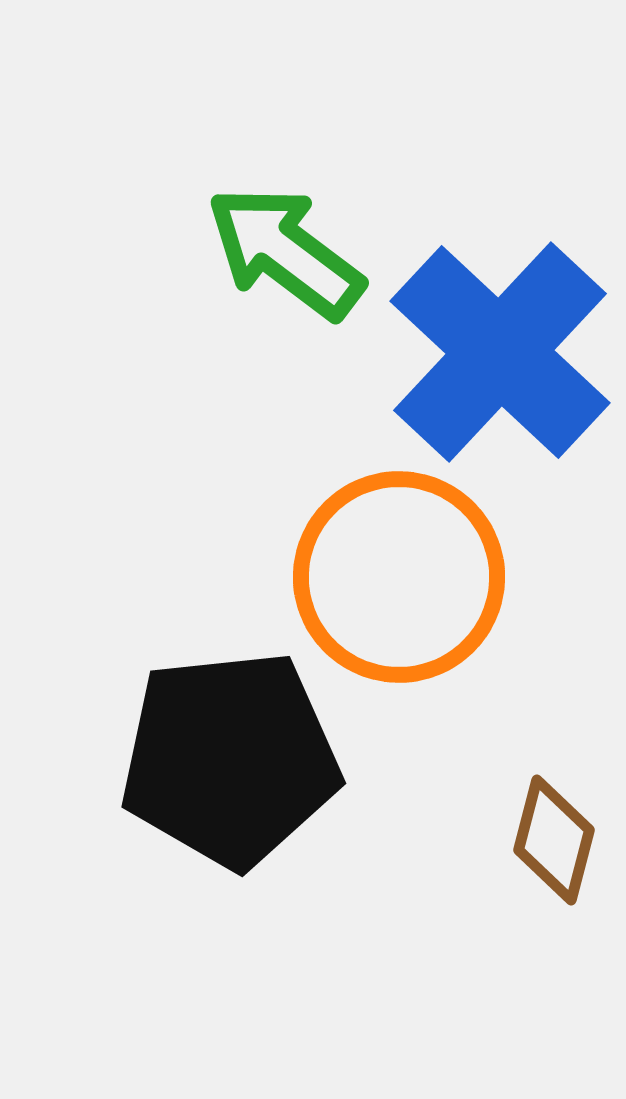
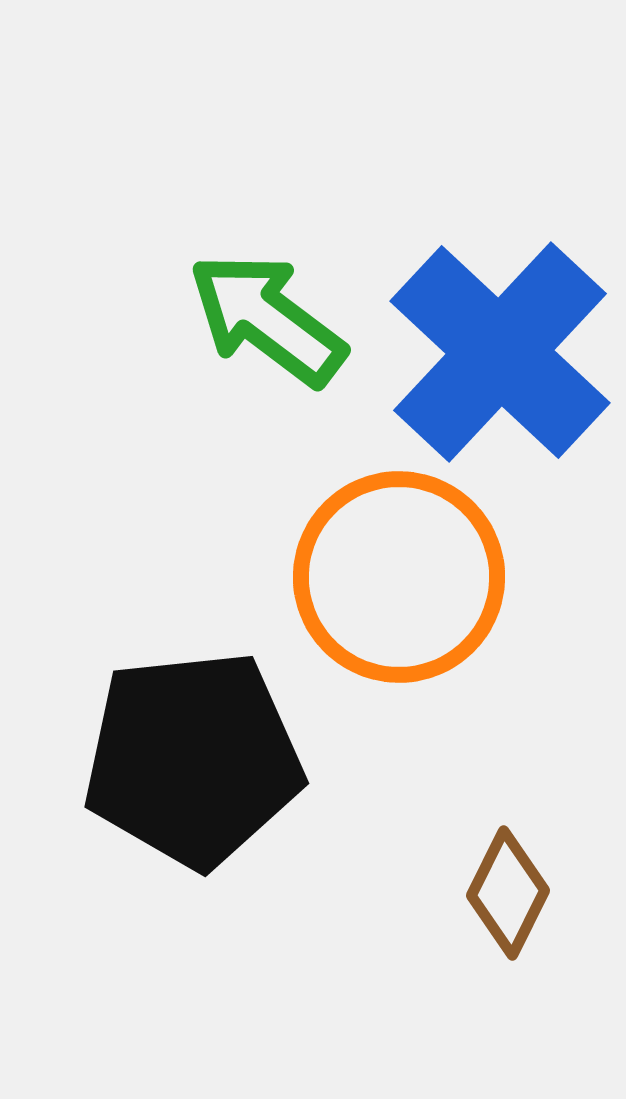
green arrow: moved 18 px left, 67 px down
black pentagon: moved 37 px left
brown diamond: moved 46 px left, 53 px down; rotated 12 degrees clockwise
